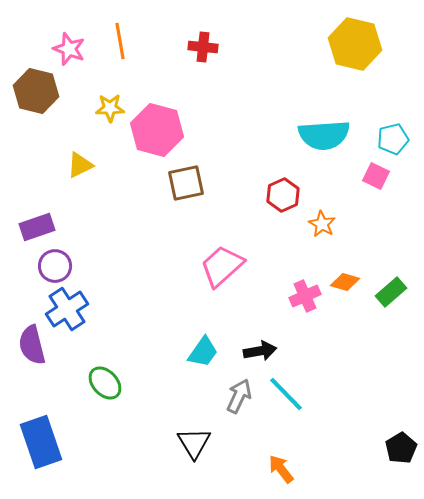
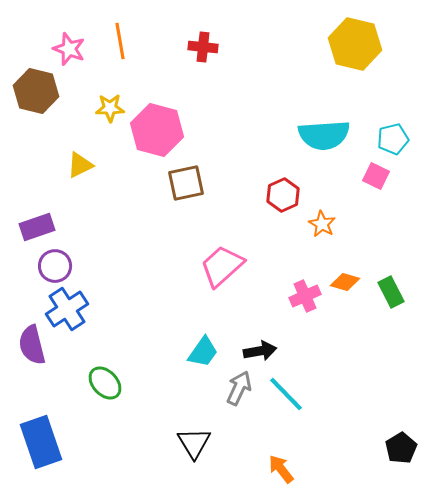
green rectangle: rotated 76 degrees counterclockwise
gray arrow: moved 8 px up
